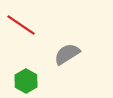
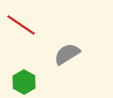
green hexagon: moved 2 px left, 1 px down
